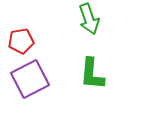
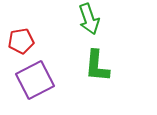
green L-shape: moved 5 px right, 8 px up
purple square: moved 5 px right, 1 px down
